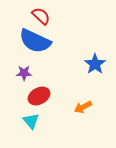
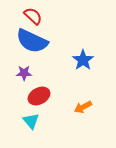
red semicircle: moved 8 px left
blue semicircle: moved 3 px left
blue star: moved 12 px left, 4 px up
